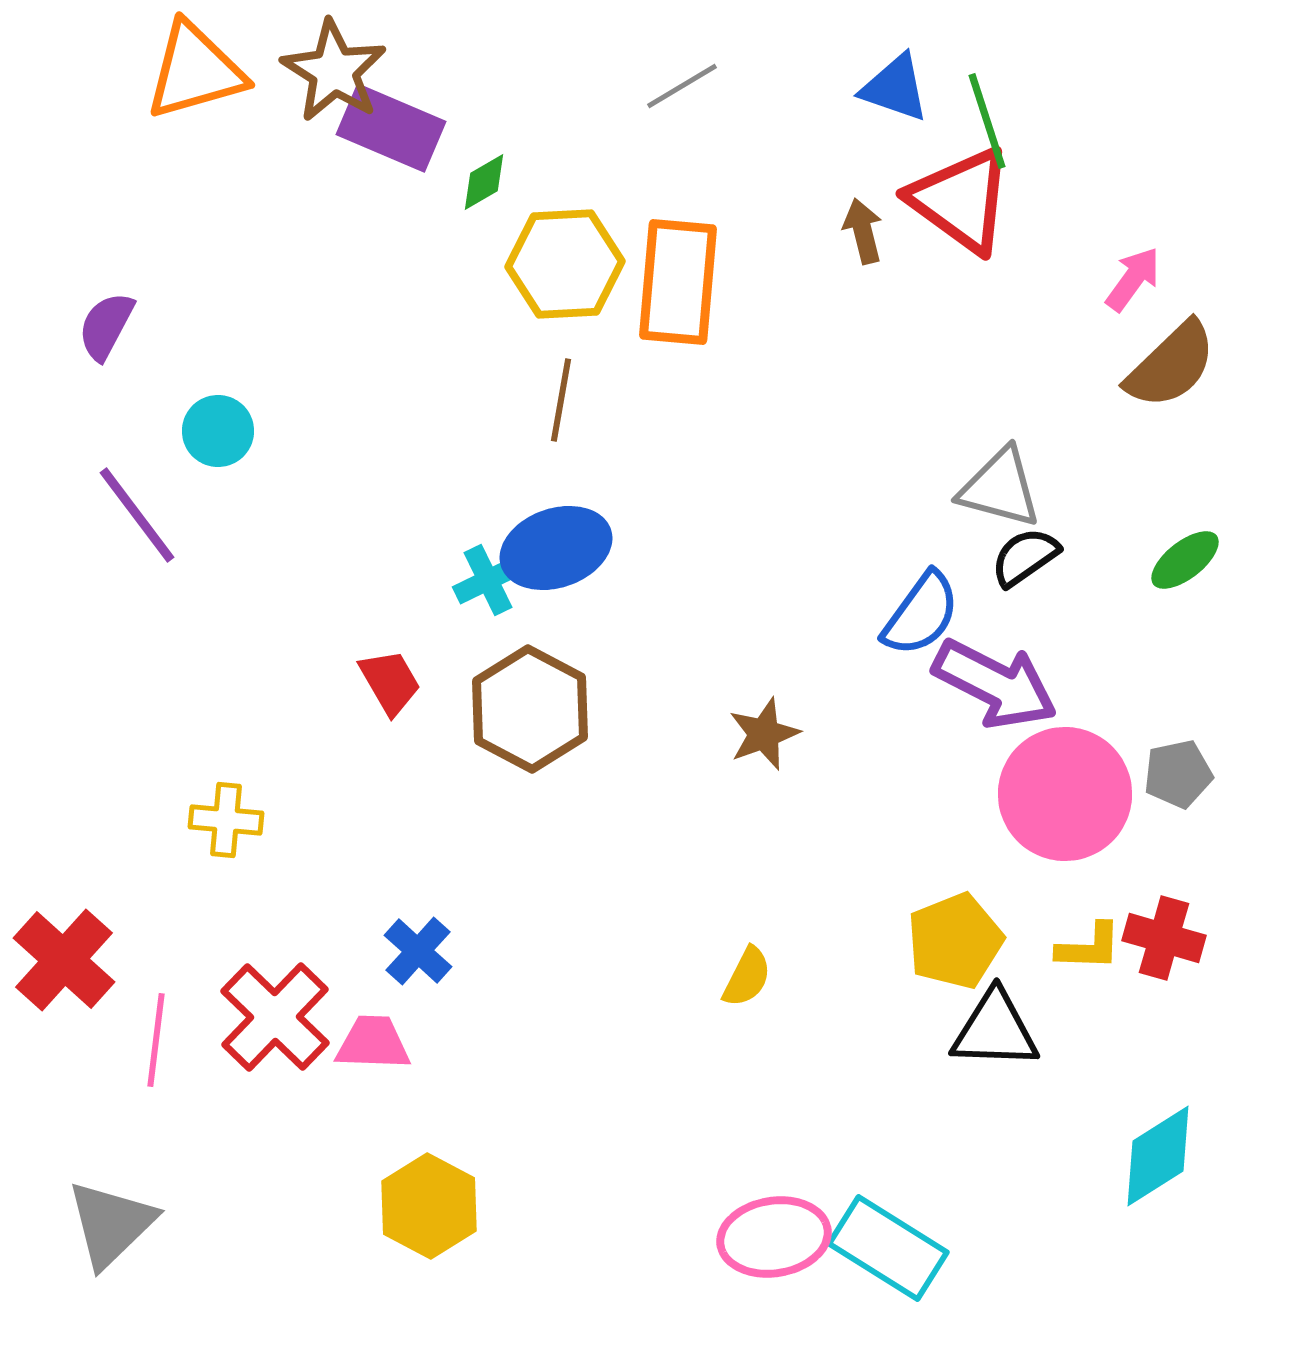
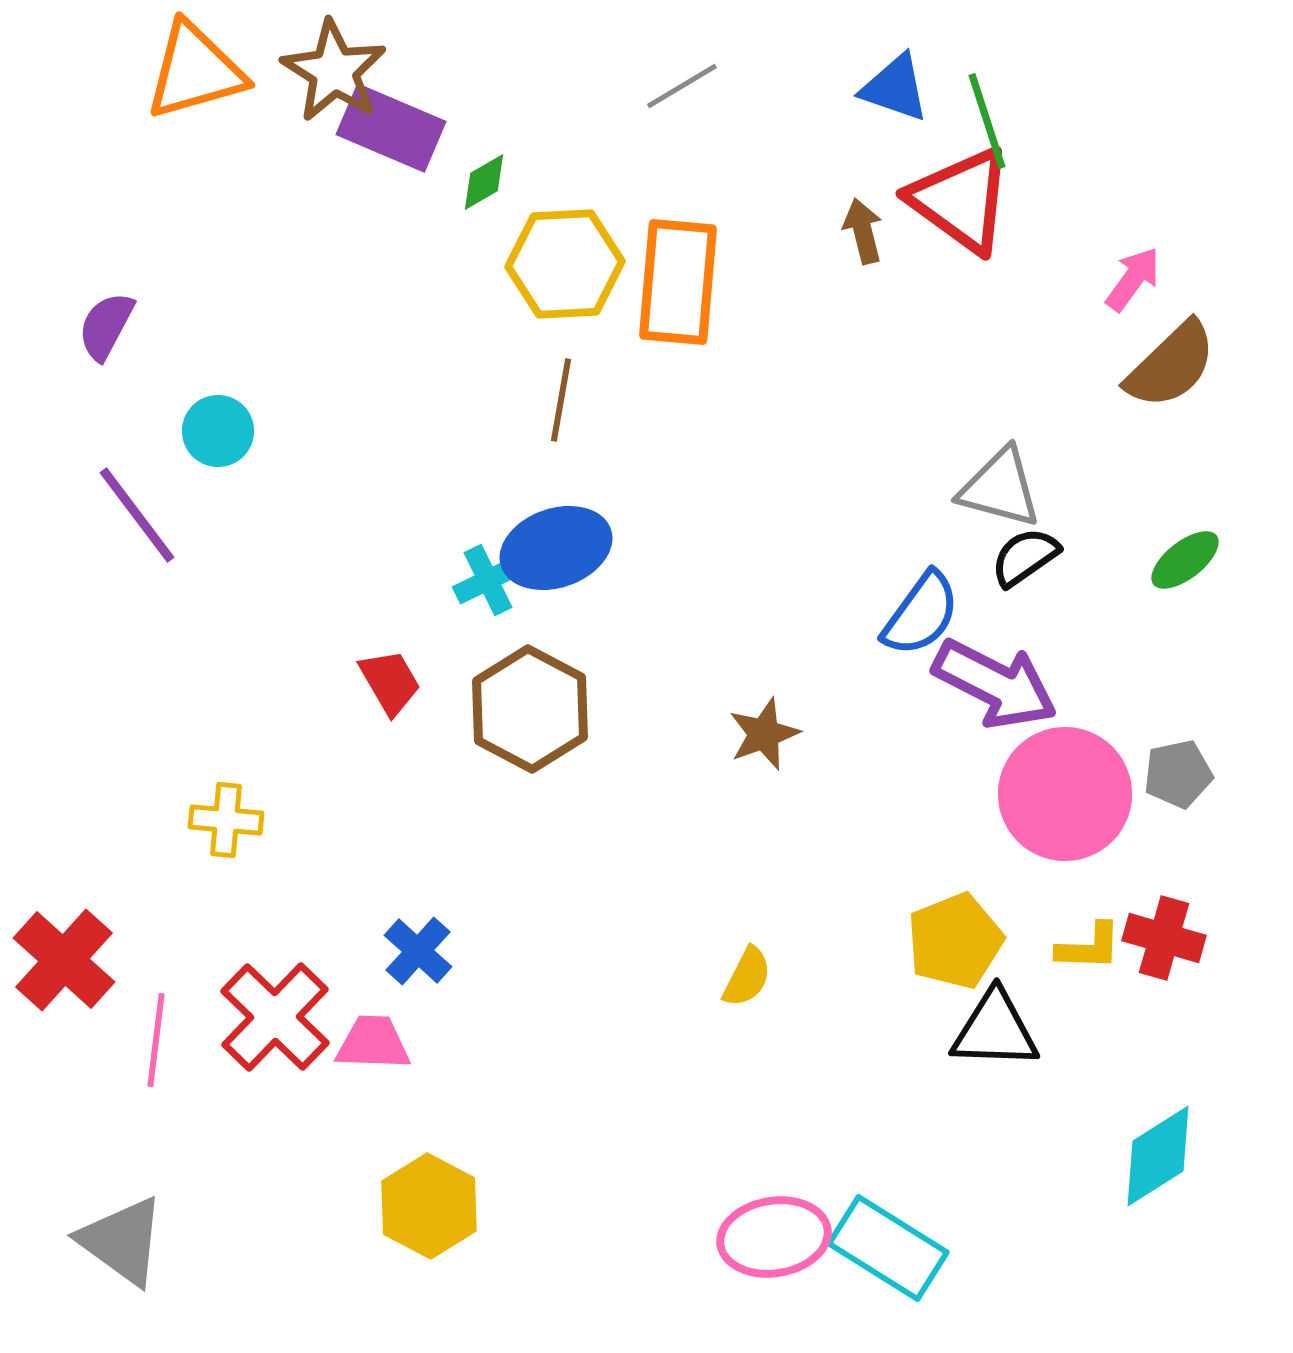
gray triangle at (111, 1224): moved 11 px right, 17 px down; rotated 40 degrees counterclockwise
